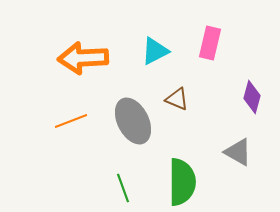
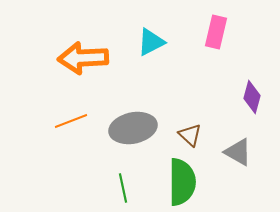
pink rectangle: moved 6 px right, 11 px up
cyan triangle: moved 4 px left, 9 px up
brown triangle: moved 13 px right, 36 px down; rotated 20 degrees clockwise
gray ellipse: moved 7 px down; rotated 75 degrees counterclockwise
green line: rotated 8 degrees clockwise
